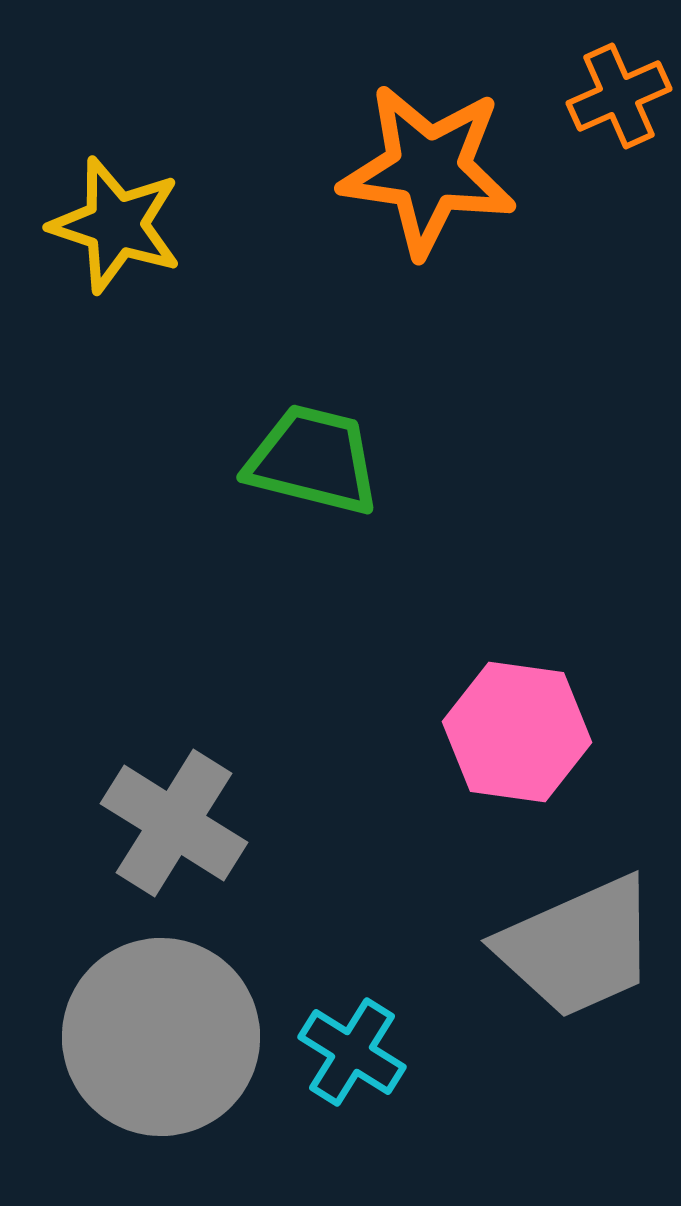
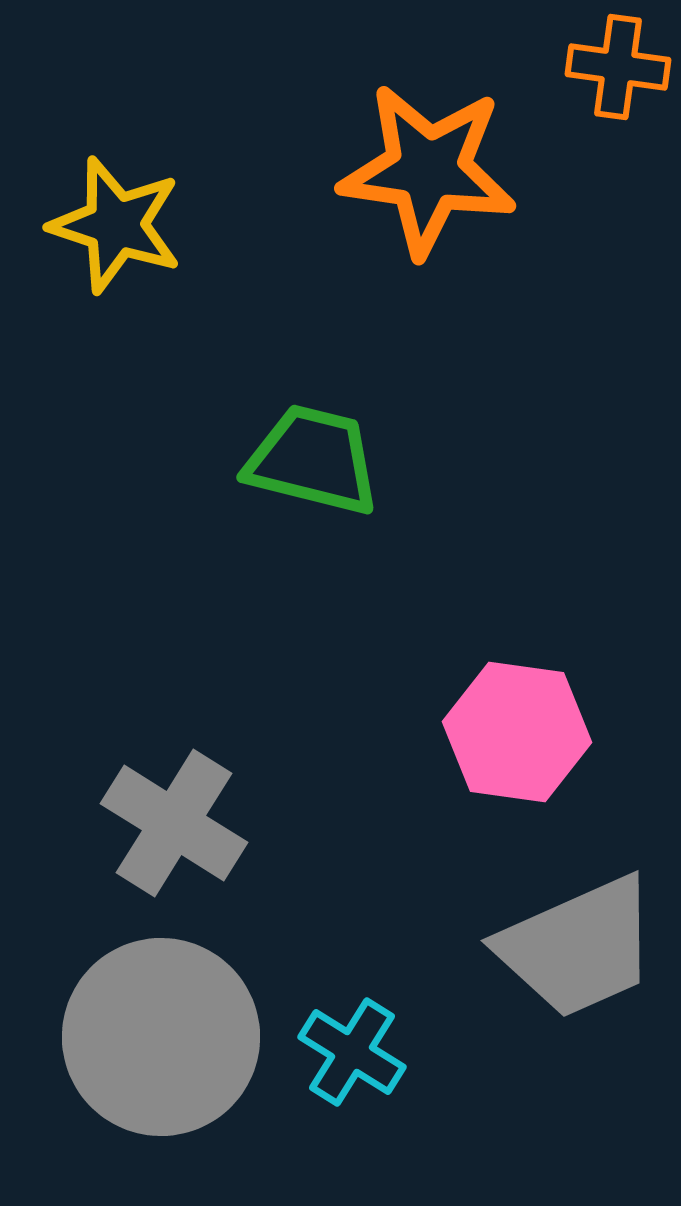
orange cross: moved 1 px left, 29 px up; rotated 32 degrees clockwise
